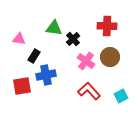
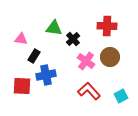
pink triangle: moved 2 px right
red square: rotated 12 degrees clockwise
